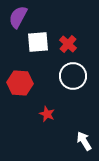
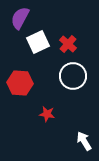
purple semicircle: moved 2 px right, 1 px down
white square: rotated 20 degrees counterclockwise
red star: rotated 14 degrees counterclockwise
